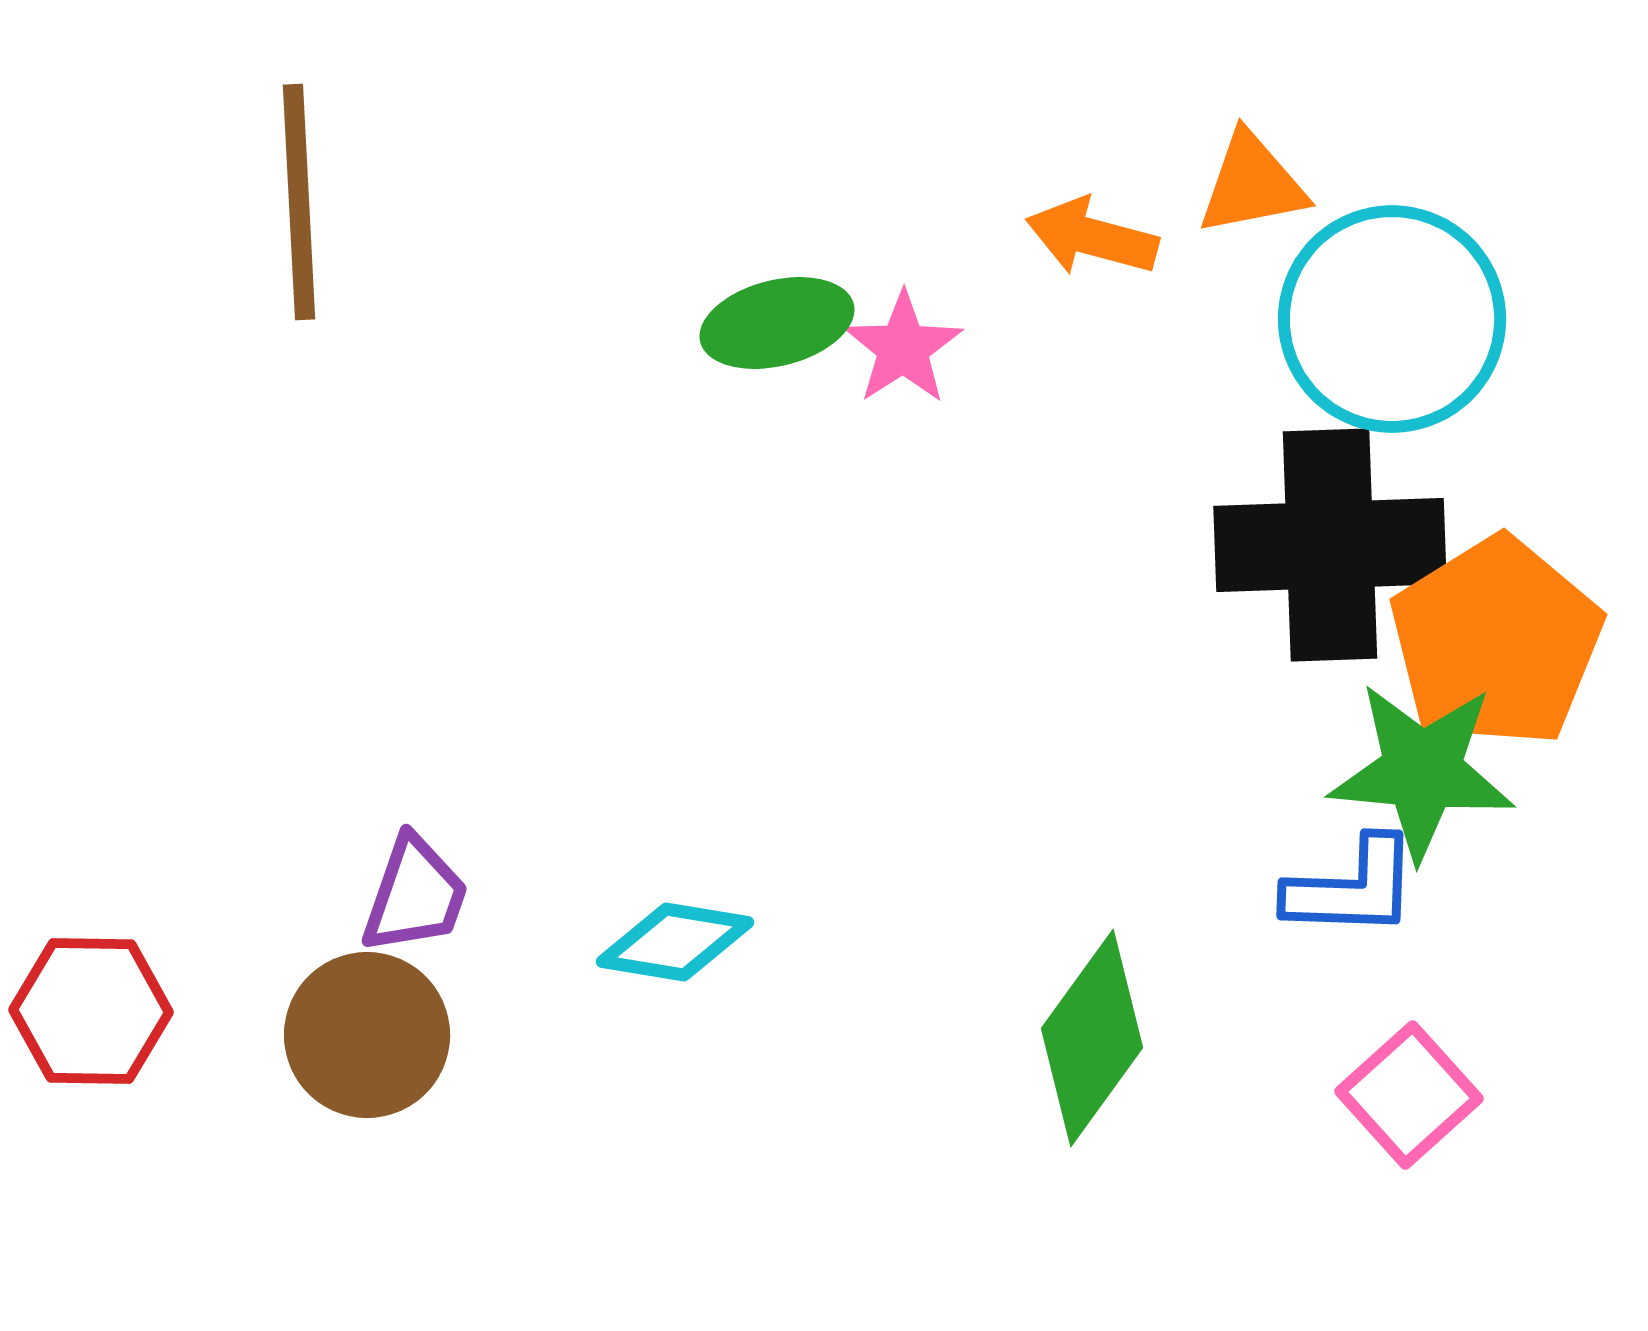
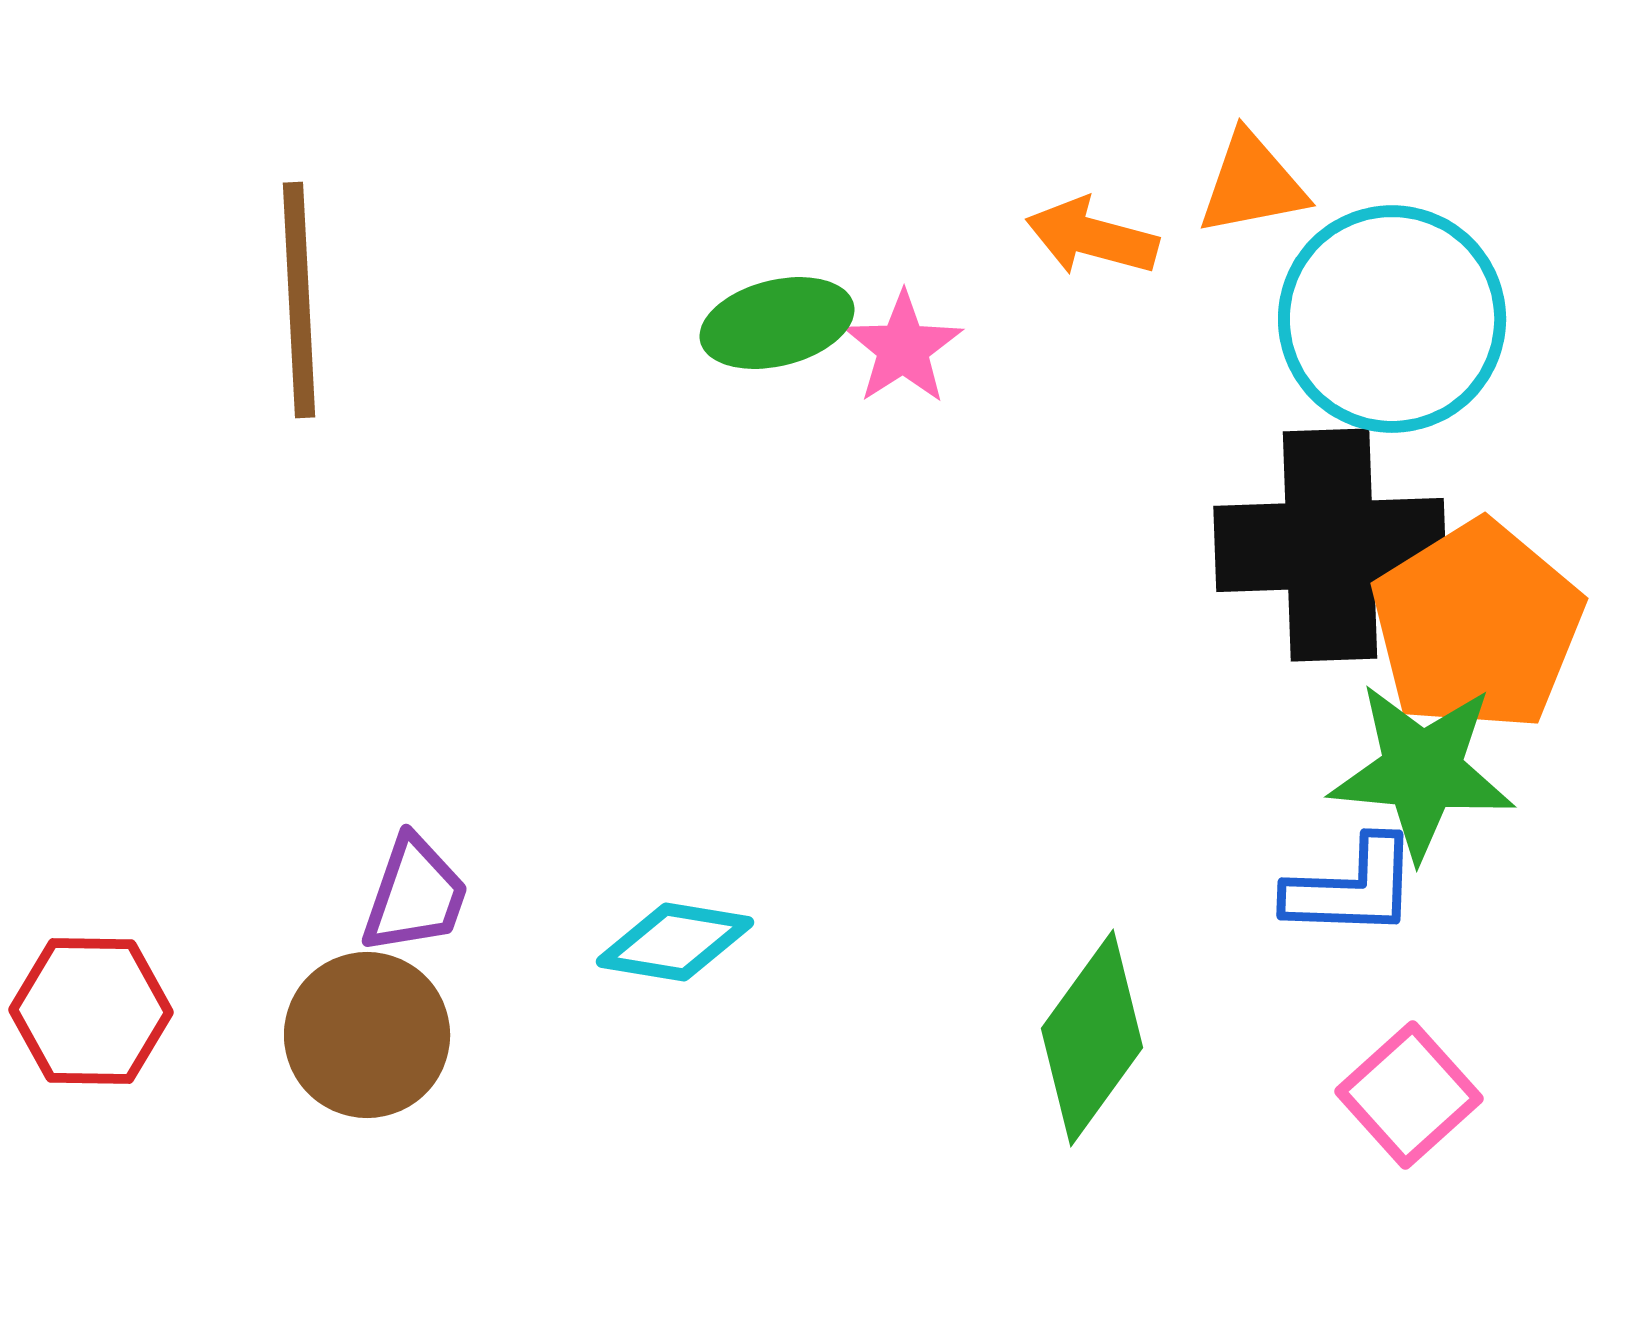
brown line: moved 98 px down
orange pentagon: moved 19 px left, 16 px up
